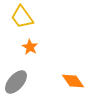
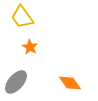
orange diamond: moved 3 px left, 2 px down
